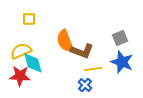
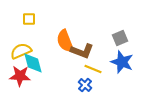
yellow line: rotated 30 degrees clockwise
